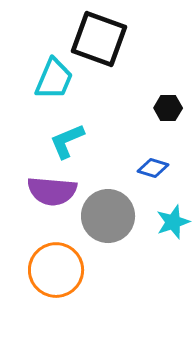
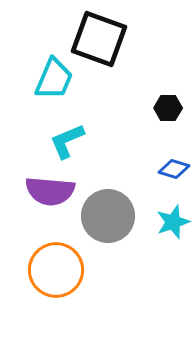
blue diamond: moved 21 px right, 1 px down
purple semicircle: moved 2 px left
